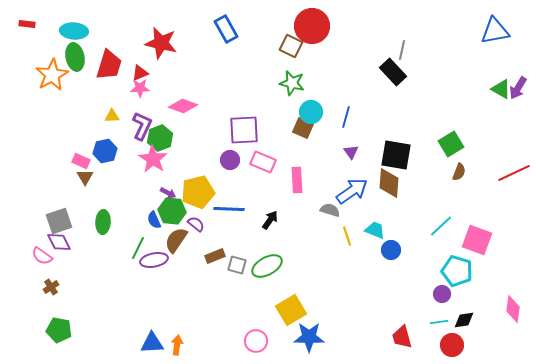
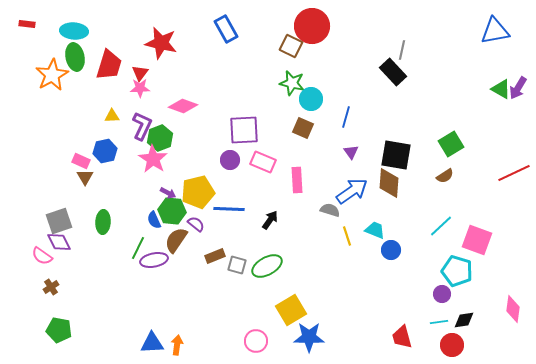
red triangle at (140, 73): rotated 30 degrees counterclockwise
cyan circle at (311, 112): moved 13 px up
brown semicircle at (459, 172): moved 14 px left, 4 px down; rotated 36 degrees clockwise
